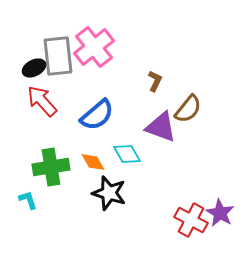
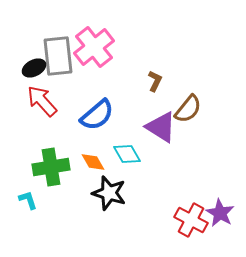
purple triangle: rotated 12 degrees clockwise
